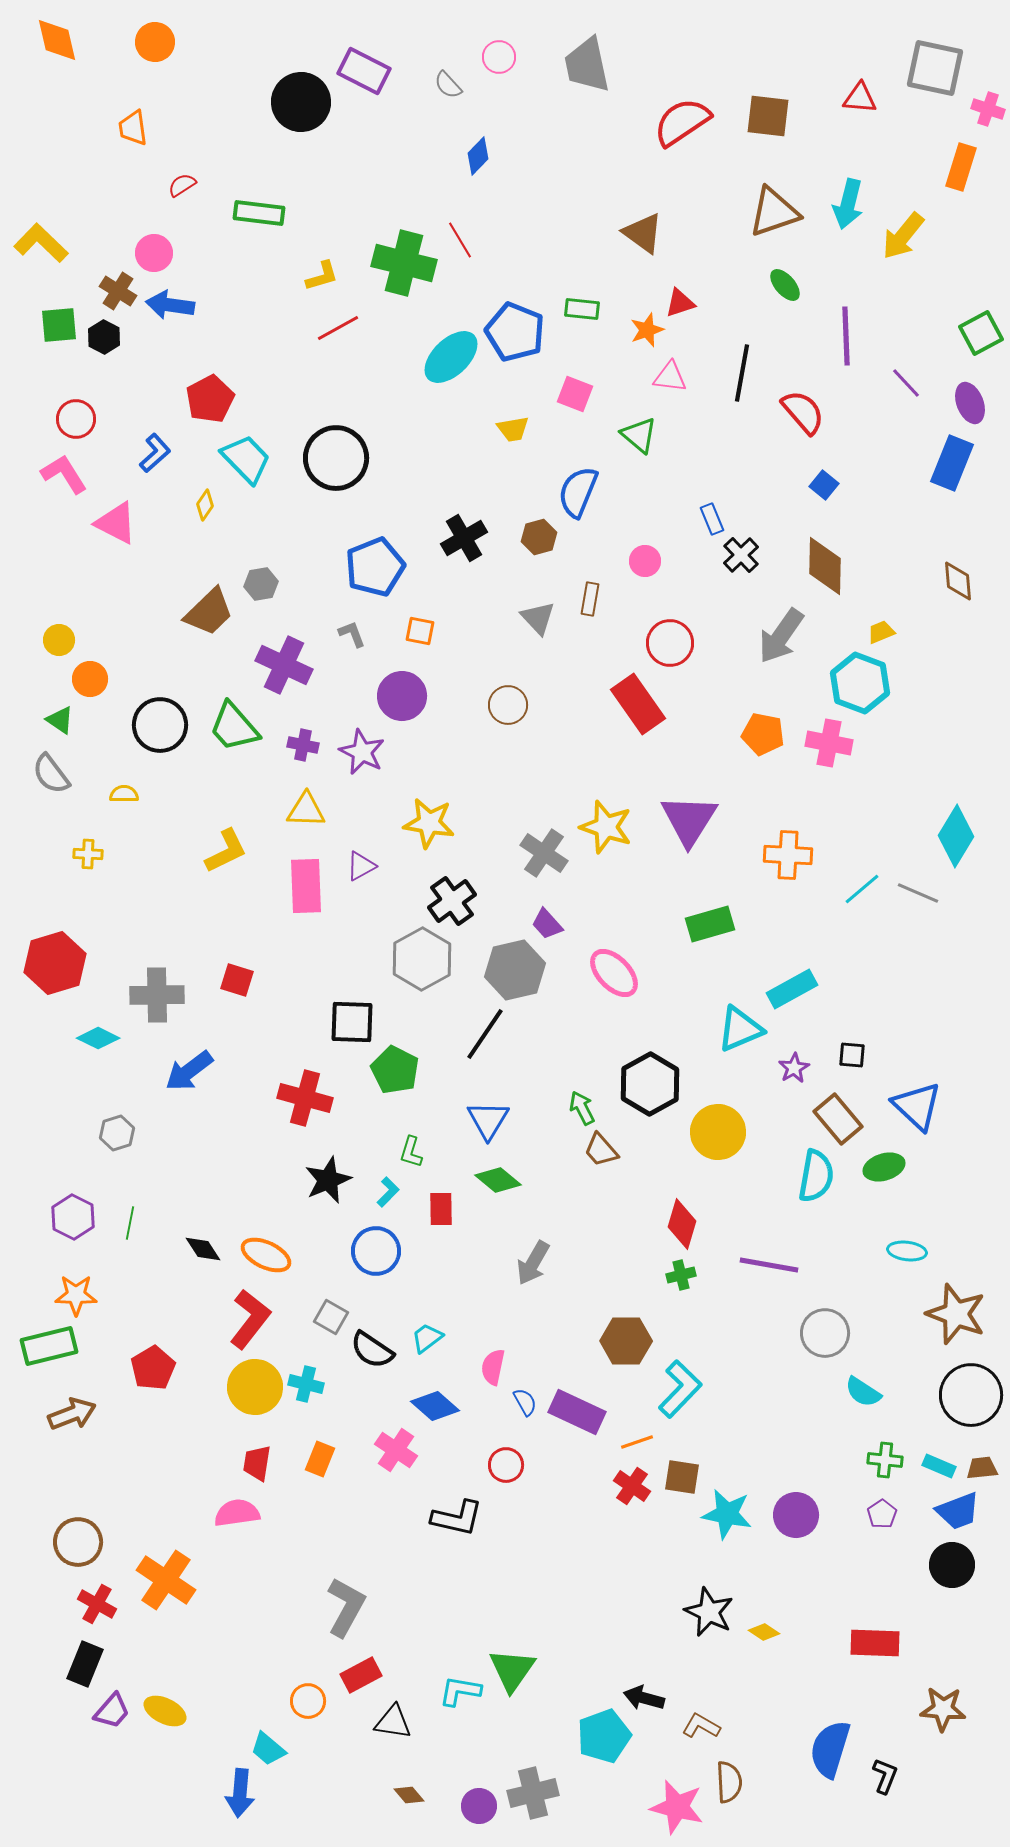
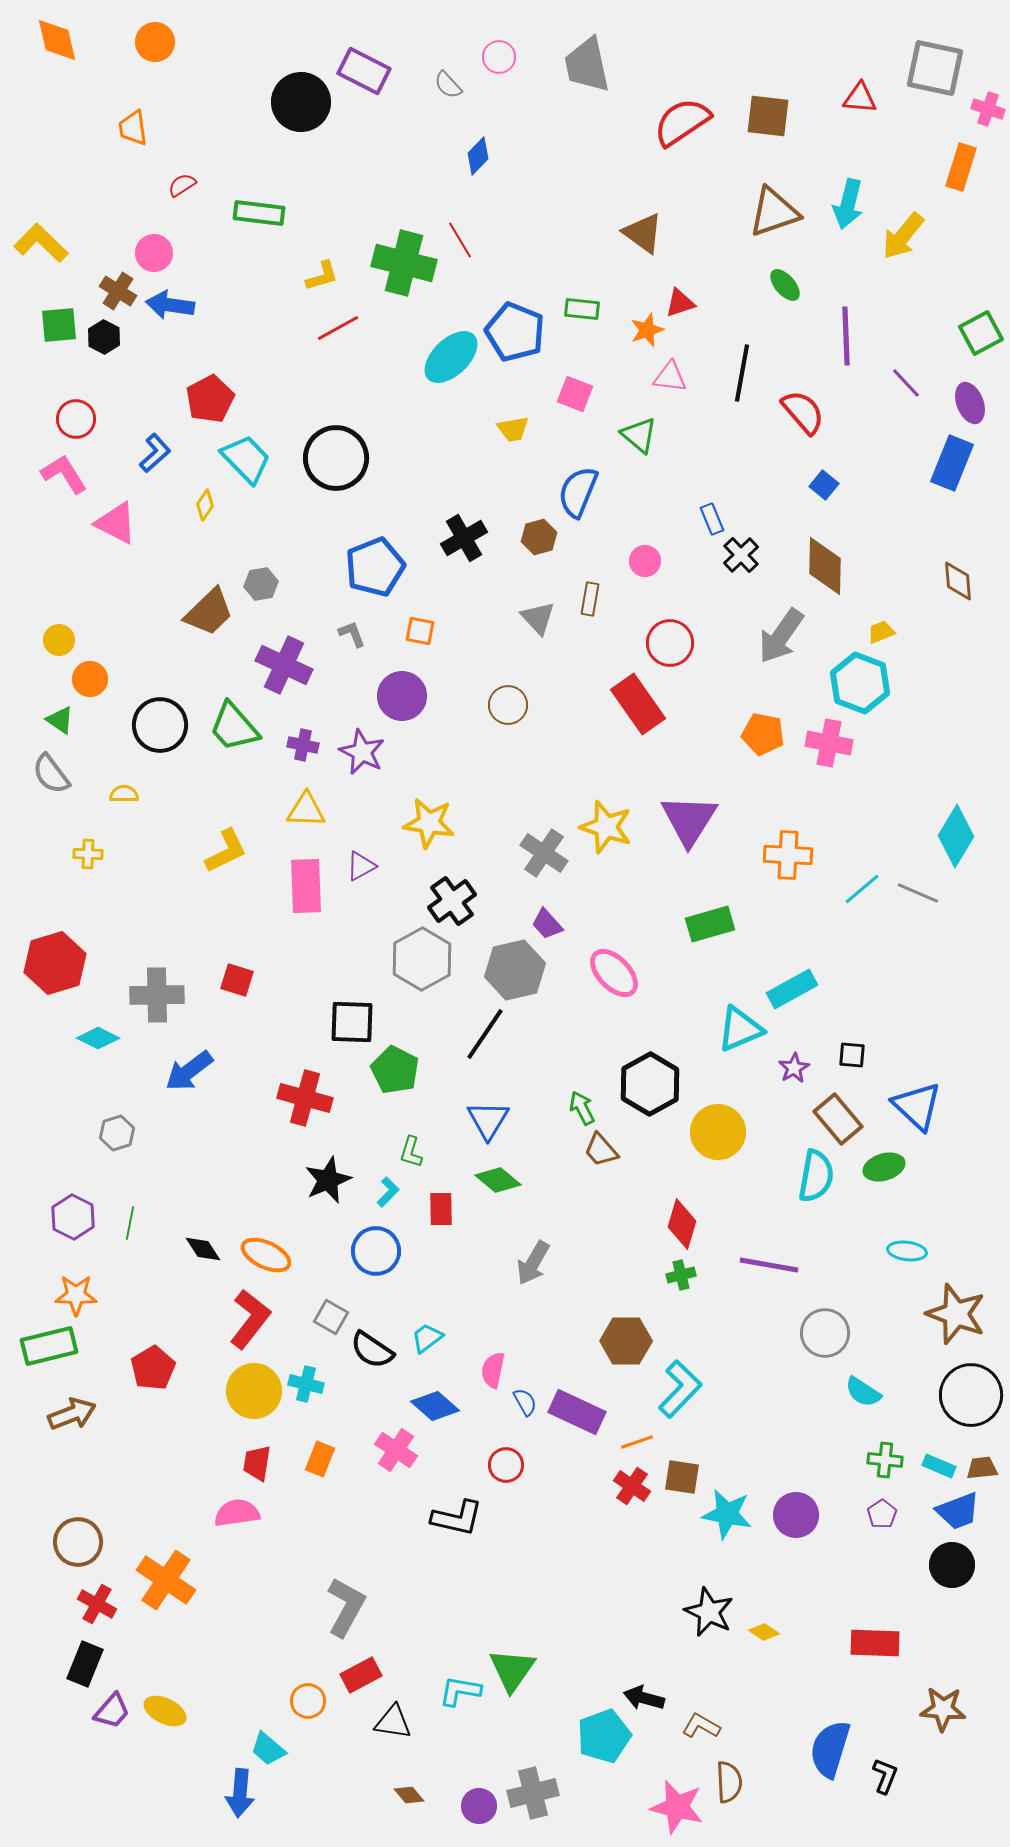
pink semicircle at (493, 1367): moved 3 px down
yellow circle at (255, 1387): moved 1 px left, 4 px down
